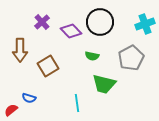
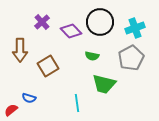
cyan cross: moved 10 px left, 4 px down
